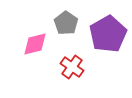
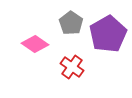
gray pentagon: moved 5 px right
pink diamond: rotated 48 degrees clockwise
